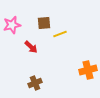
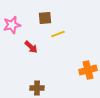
brown square: moved 1 px right, 5 px up
yellow line: moved 2 px left
brown cross: moved 2 px right, 5 px down; rotated 24 degrees clockwise
